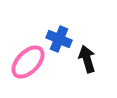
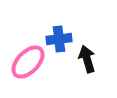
blue cross: rotated 30 degrees counterclockwise
